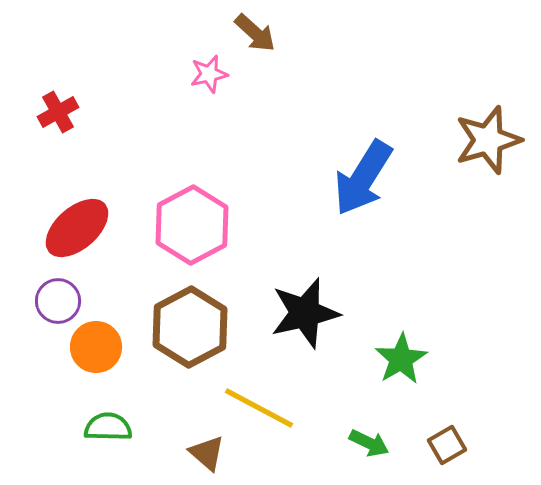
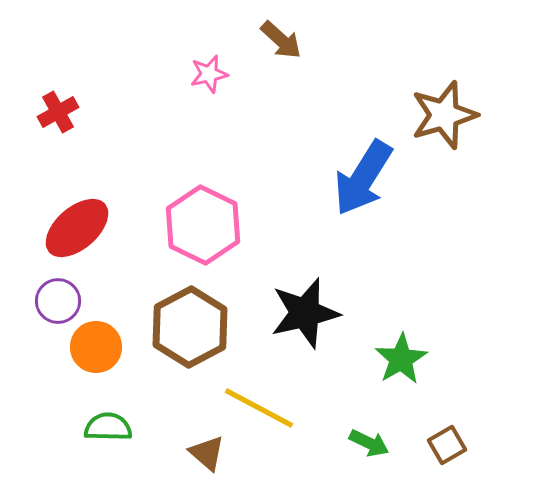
brown arrow: moved 26 px right, 7 px down
brown star: moved 44 px left, 25 px up
pink hexagon: moved 11 px right; rotated 6 degrees counterclockwise
